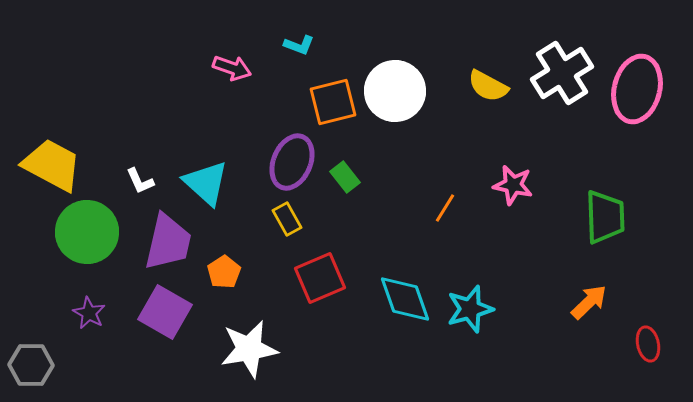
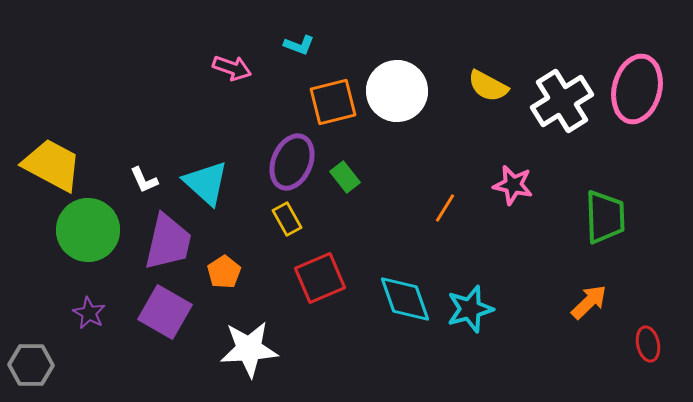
white cross: moved 28 px down
white circle: moved 2 px right
white L-shape: moved 4 px right, 1 px up
green circle: moved 1 px right, 2 px up
white star: rotated 6 degrees clockwise
